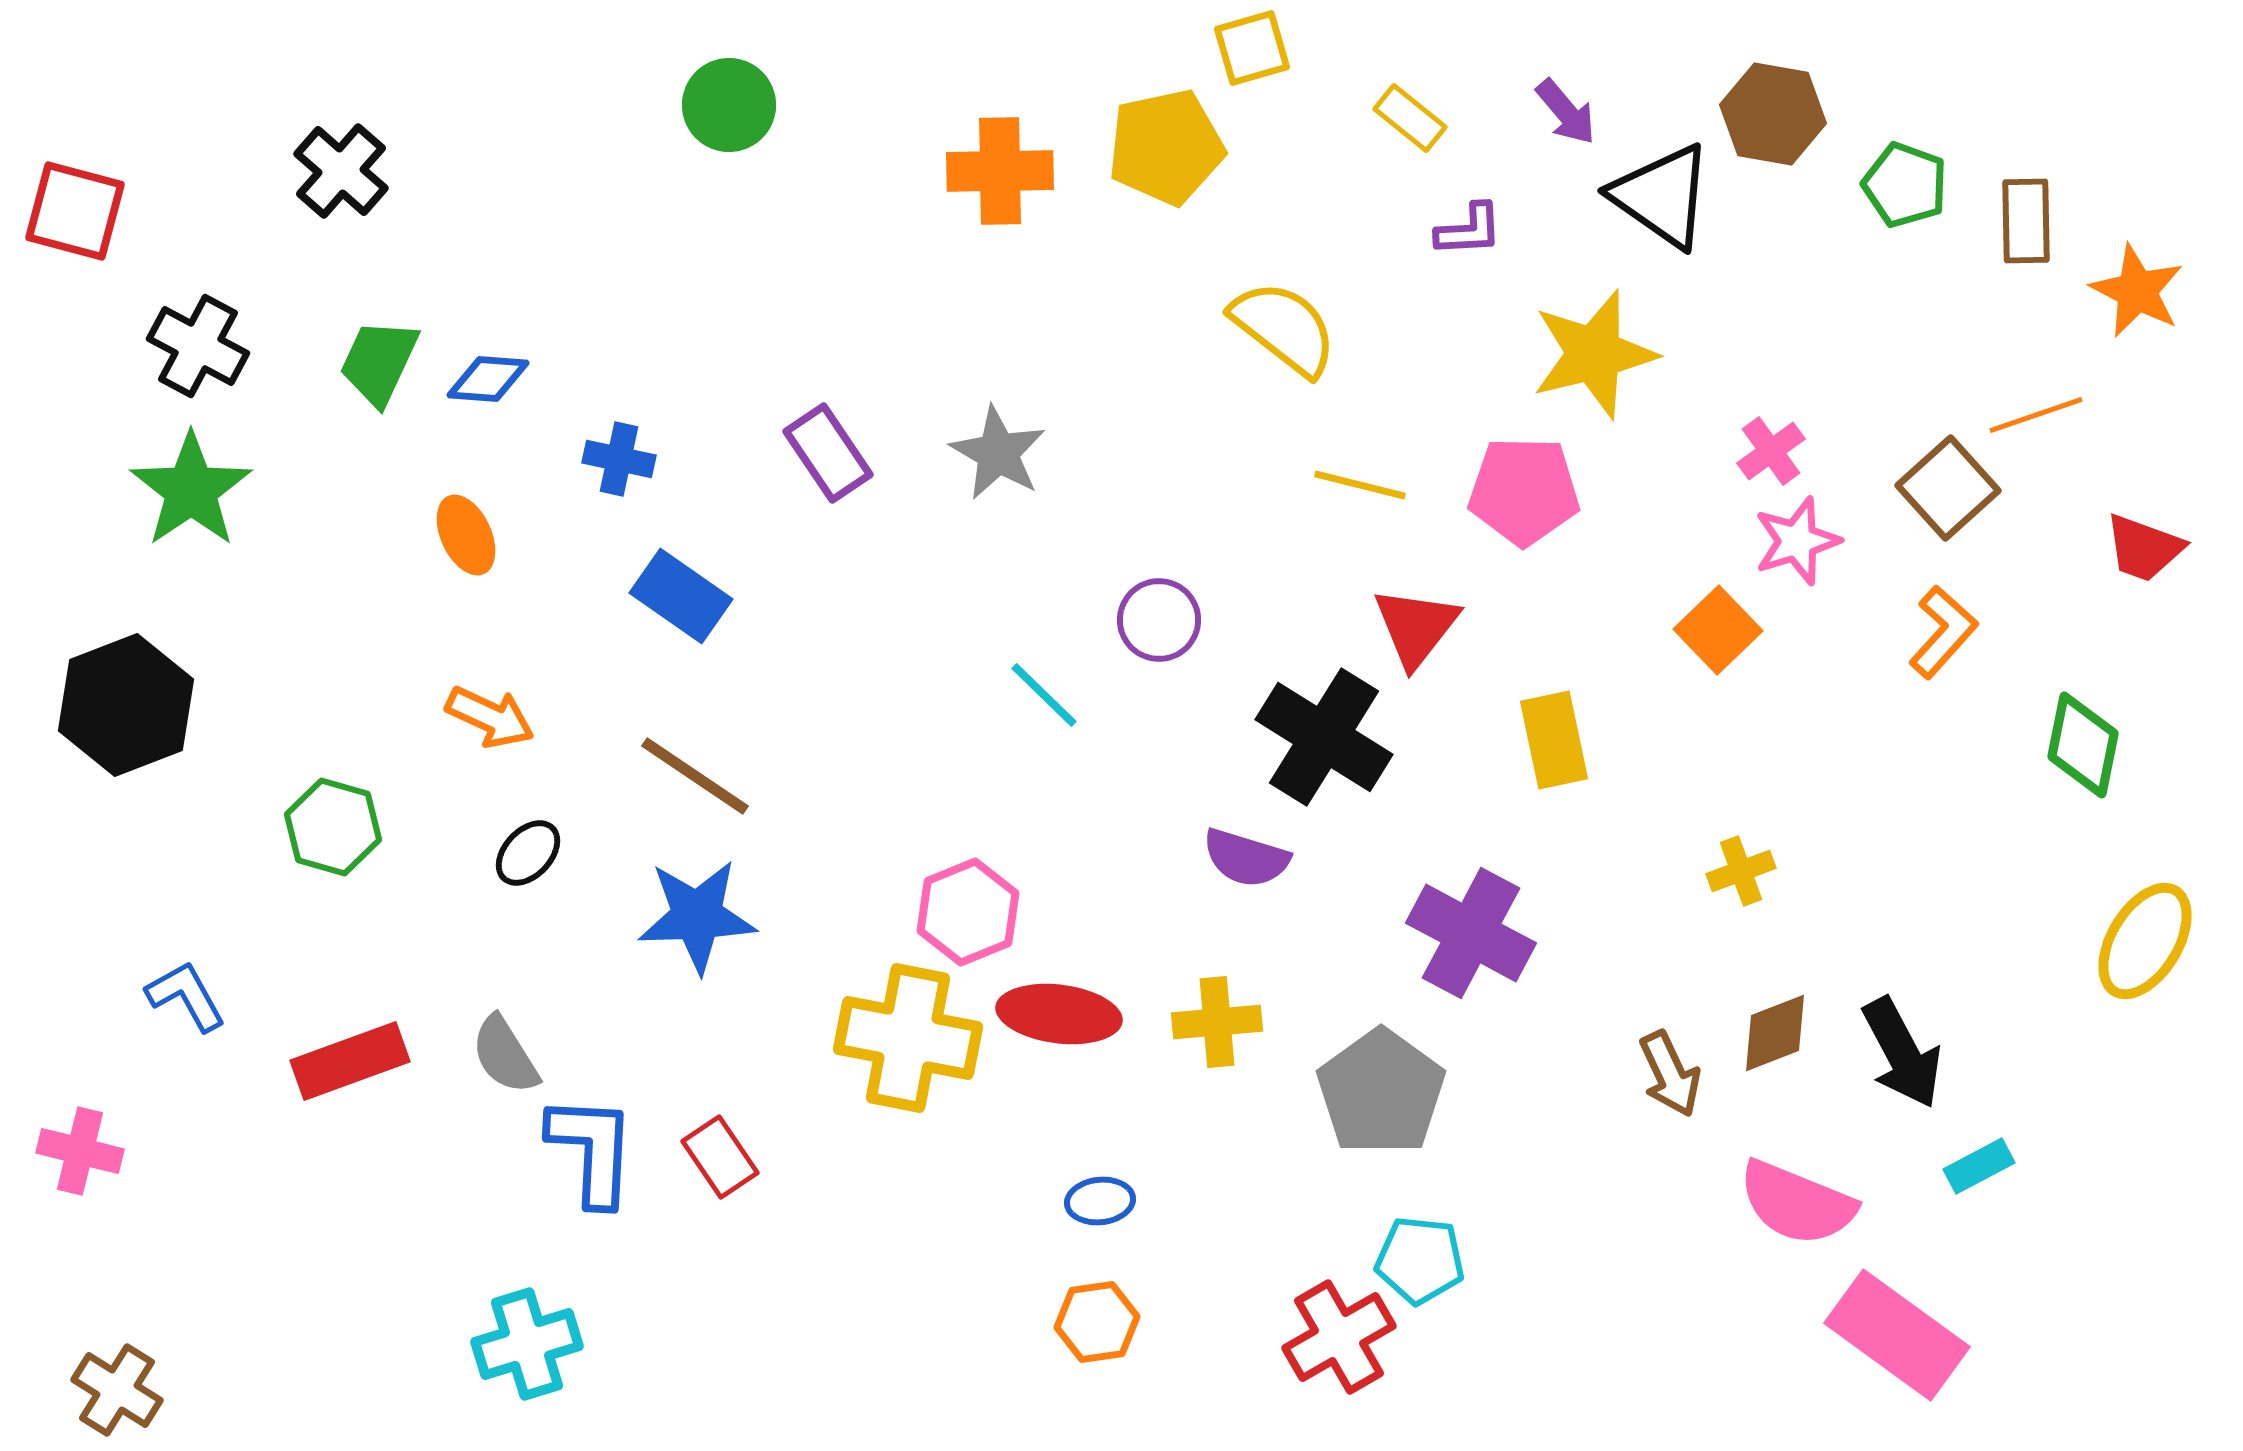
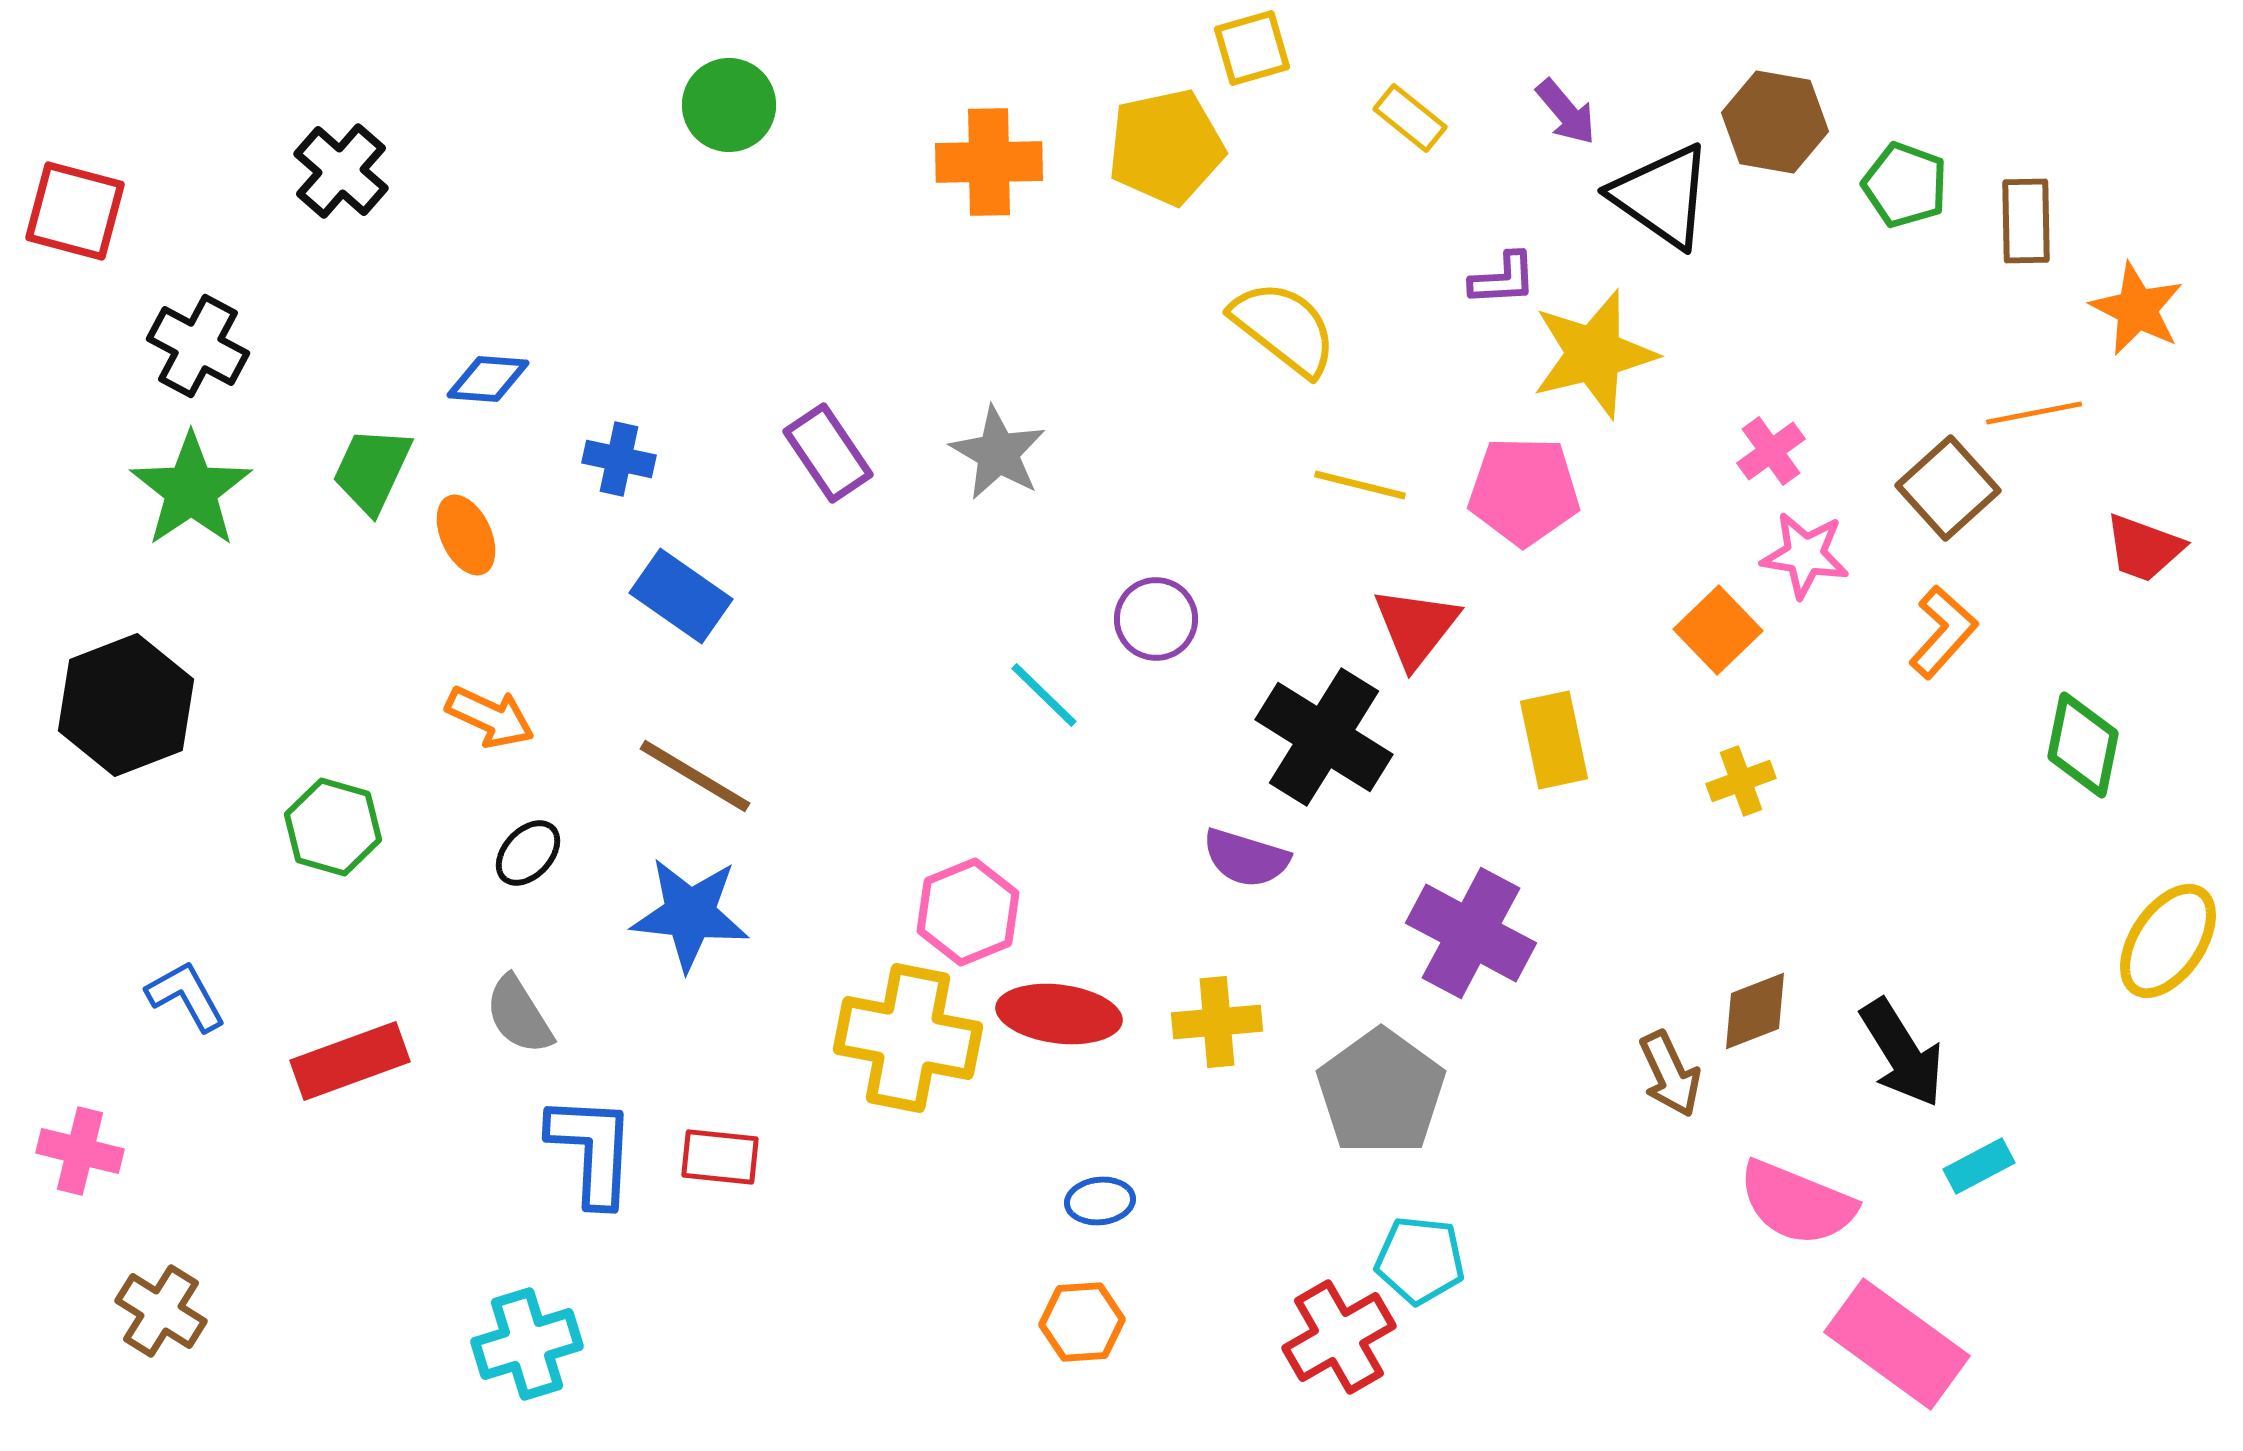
brown hexagon at (1773, 114): moved 2 px right, 8 px down
orange cross at (1000, 171): moved 11 px left, 9 px up
purple L-shape at (1469, 230): moved 34 px right, 49 px down
orange star at (2137, 291): moved 18 px down
green trapezoid at (379, 362): moved 7 px left, 108 px down
orange line at (2036, 415): moved 2 px left, 2 px up; rotated 8 degrees clockwise
pink star at (1797, 541): moved 8 px right, 14 px down; rotated 26 degrees clockwise
purple circle at (1159, 620): moved 3 px left, 1 px up
brown line at (695, 776): rotated 3 degrees counterclockwise
yellow cross at (1741, 871): moved 90 px up
blue star at (697, 916): moved 7 px left, 2 px up; rotated 8 degrees clockwise
yellow ellipse at (2145, 941): moved 23 px right; rotated 3 degrees clockwise
brown diamond at (1775, 1033): moved 20 px left, 22 px up
black arrow at (1902, 1053): rotated 4 degrees counterclockwise
gray semicircle at (505, 1055): moved 14 px right, 40 px up
red rectangle at (720, 1157): rotated 50 degrees counterclockwise
orange hexagon at (1097, 1322): moved 15 px left; rotated 4 degrees clockwise
pink rectangle at (1897, 1335): moved 9 px down
brown cross at (117, 1390): moved 44 px right, 79 px up
